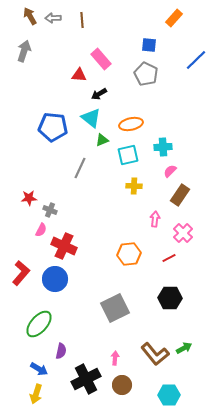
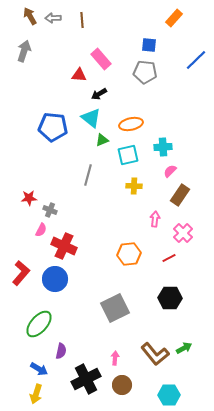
gray pentagon at (146, 74): moved 1 px left, 2 px up; rotated 20 degrees counterclockwise
gray line at (80, 168): moved 8 px right, 7 px down; rotated 10 degrees counterclockwise
